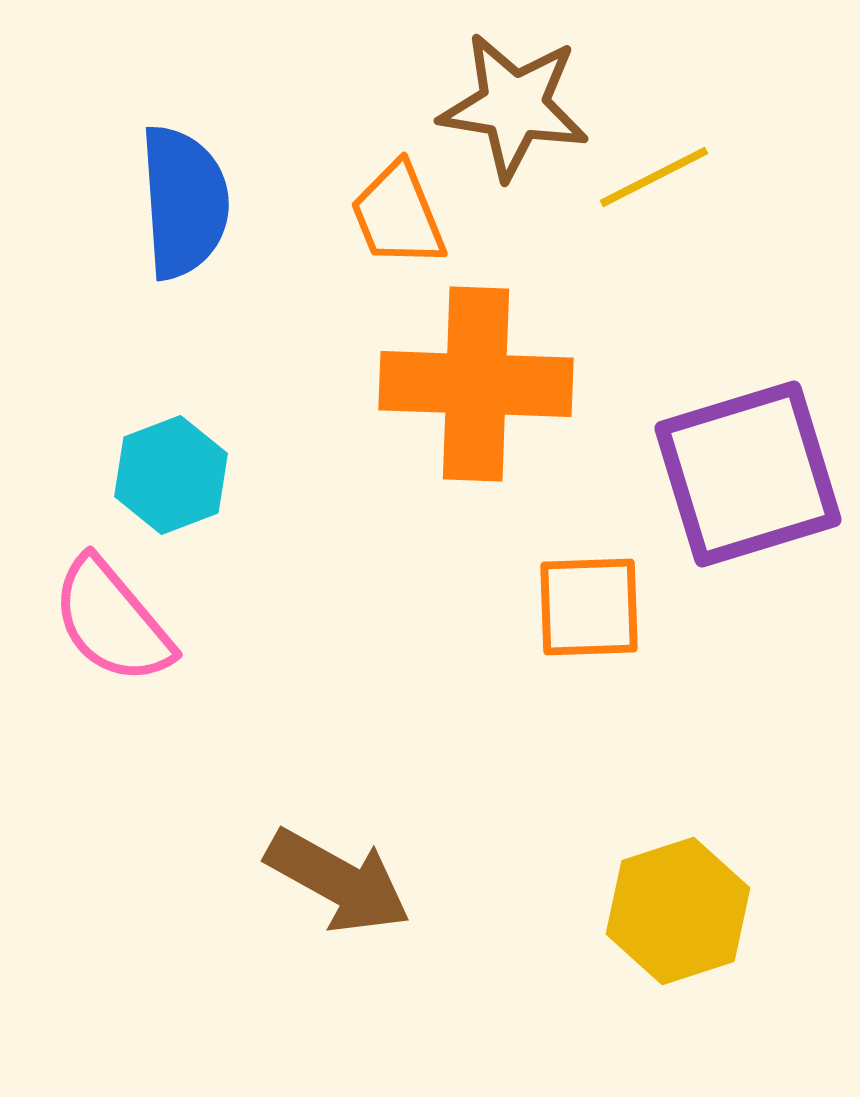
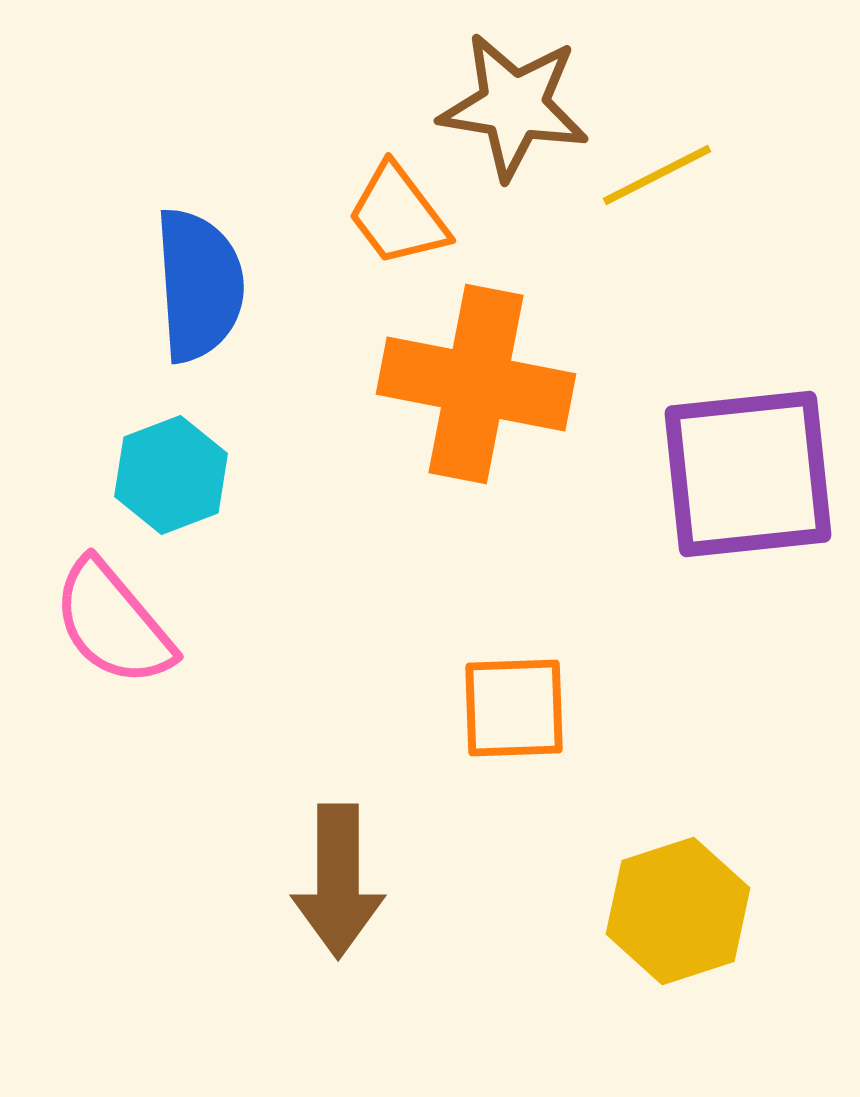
yellow line: moved 3 px right, 2 px up
blue semicircle: moved 15 px right, 83 px down
orange trapezoid: rotated 15 degrees counterclockwise
orange cross: rotated 9 degrees clockwise
purple square: rotated 11 degrees clockwise
orange square: moved 75 px left, 101 px down
pink semicircle: moved 1 px right, 2 px down
brown arrow: rotated 61 degrees clockwise
